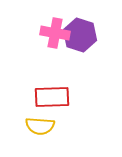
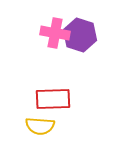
red rectangle: moved 1 px right, 2 px down
